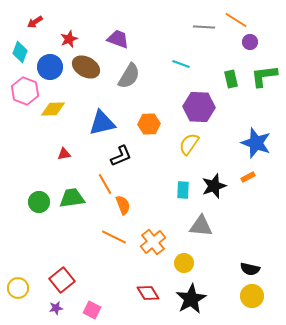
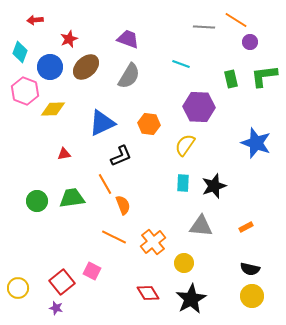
red arrow at (35, 22): moved 2 px up; rotated 28 degrees clockwise
purple trapezoid at (118, 39): moved 10 px right
brown ellipse at (86, 67): rotated 72 degrees counterclockwise
blue triangle at (102, 123): rotated 12 degrees counterclockwise
orange hexagon at (149, 124): rotated 10 degrees clockwise
yellow semicircle at (189, 144): moved 4 px left, 1 px down
orange rectangle at (248, 177): moved 2 px left, 50 px down
cyan rectangle at (183, 190): moved 7 px up
green circle at (39, 202): moved 2 px left, 1 px up
red square at (62, 280): moved 2 px down
purple star at (56, 308): rotated 24 degrees clockwise
pink square at (92, 310): moved 39 px up
